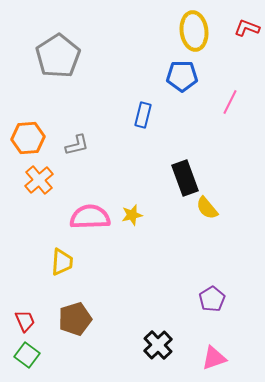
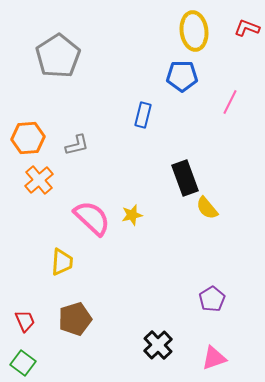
pink semicircle: moved 2 px right, 1 px down; rotated 45 degrees clockwise
green square: moved 4 px left, 8 px down
